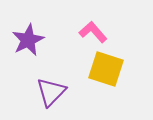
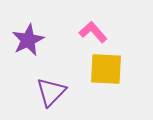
yellow square: rotated 15 degrees counterclockwise
